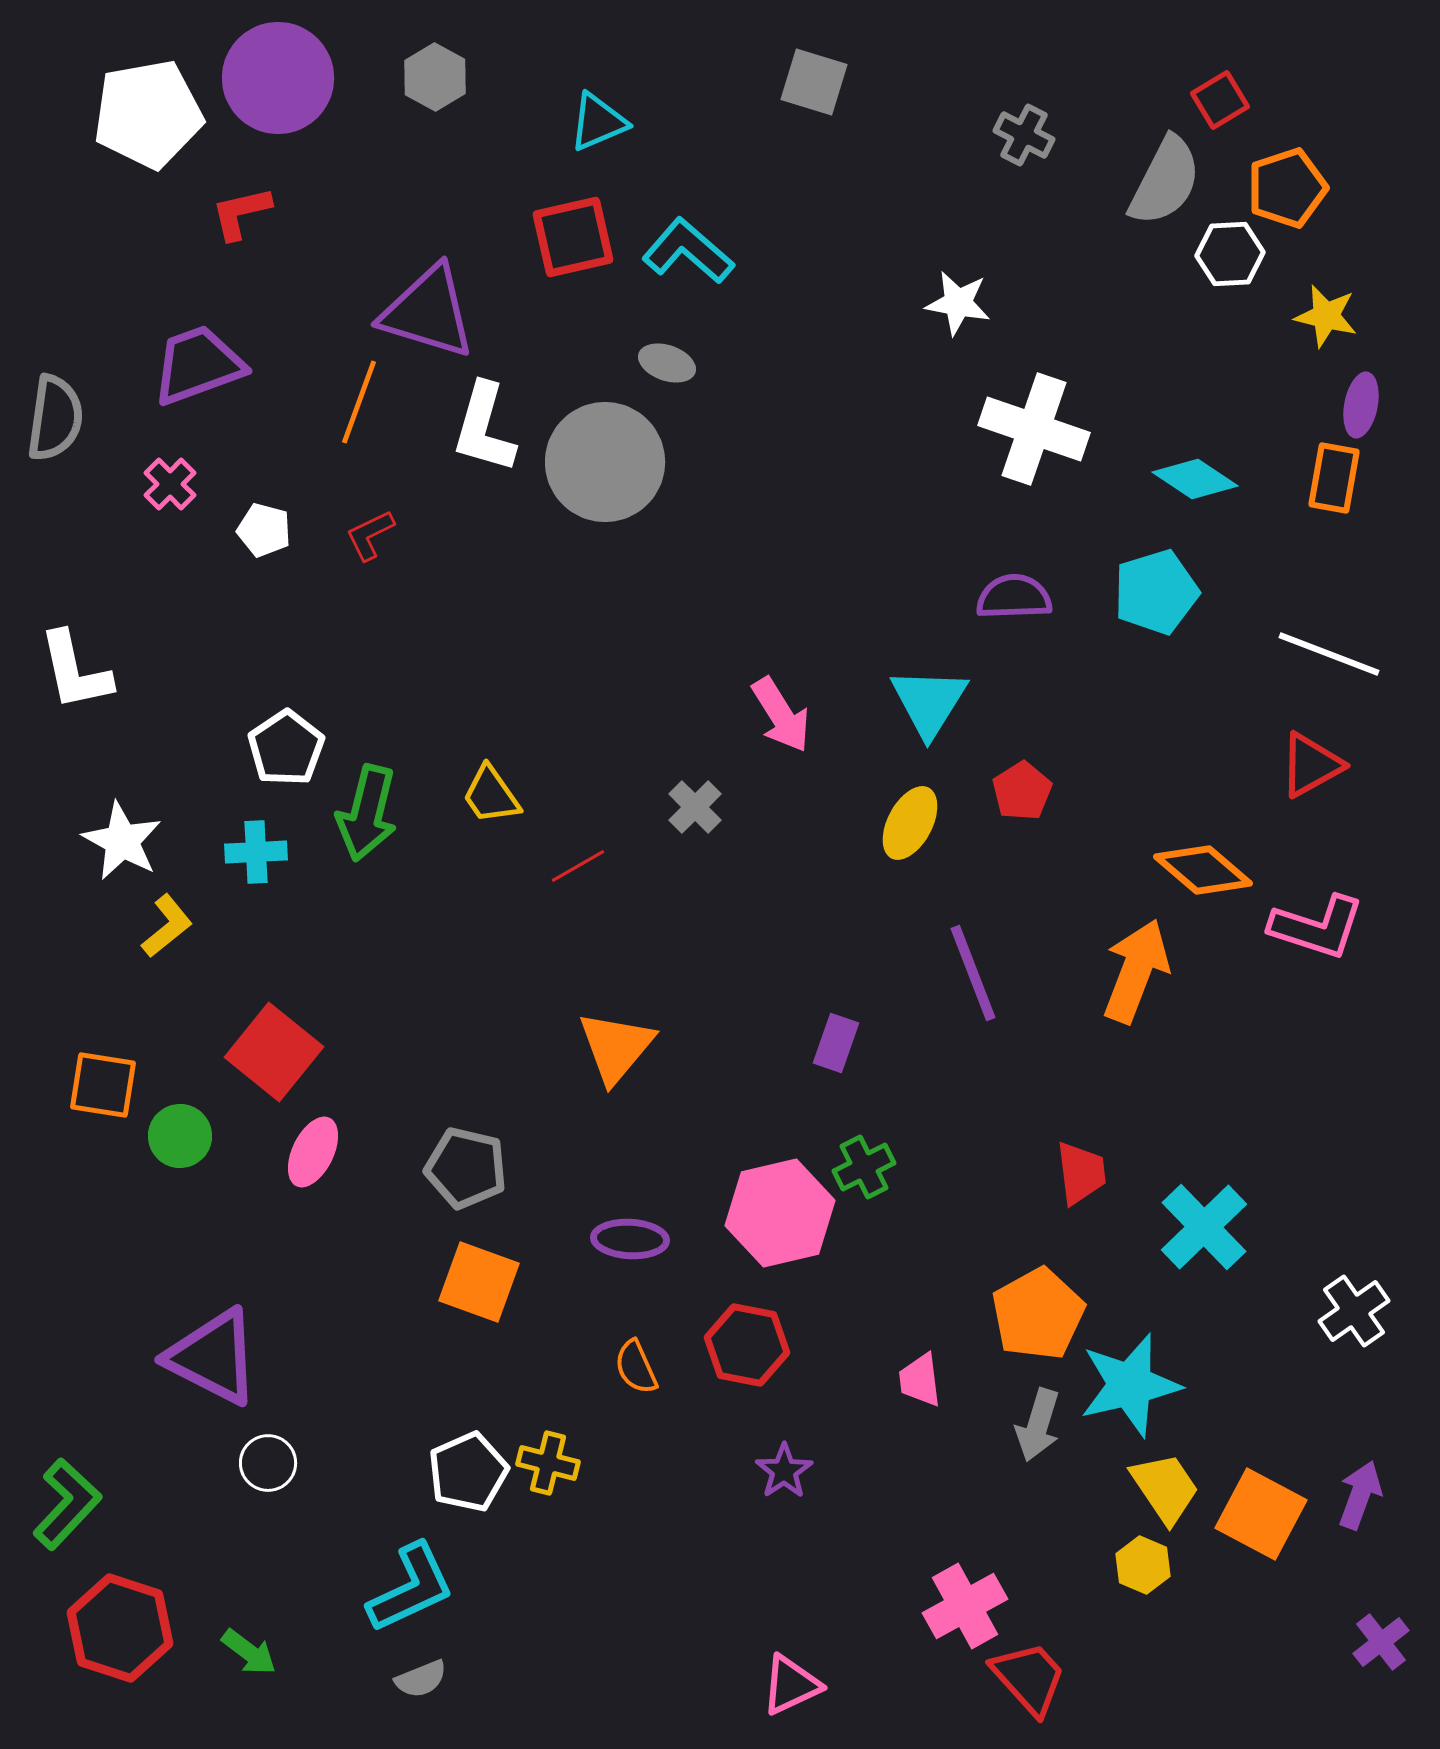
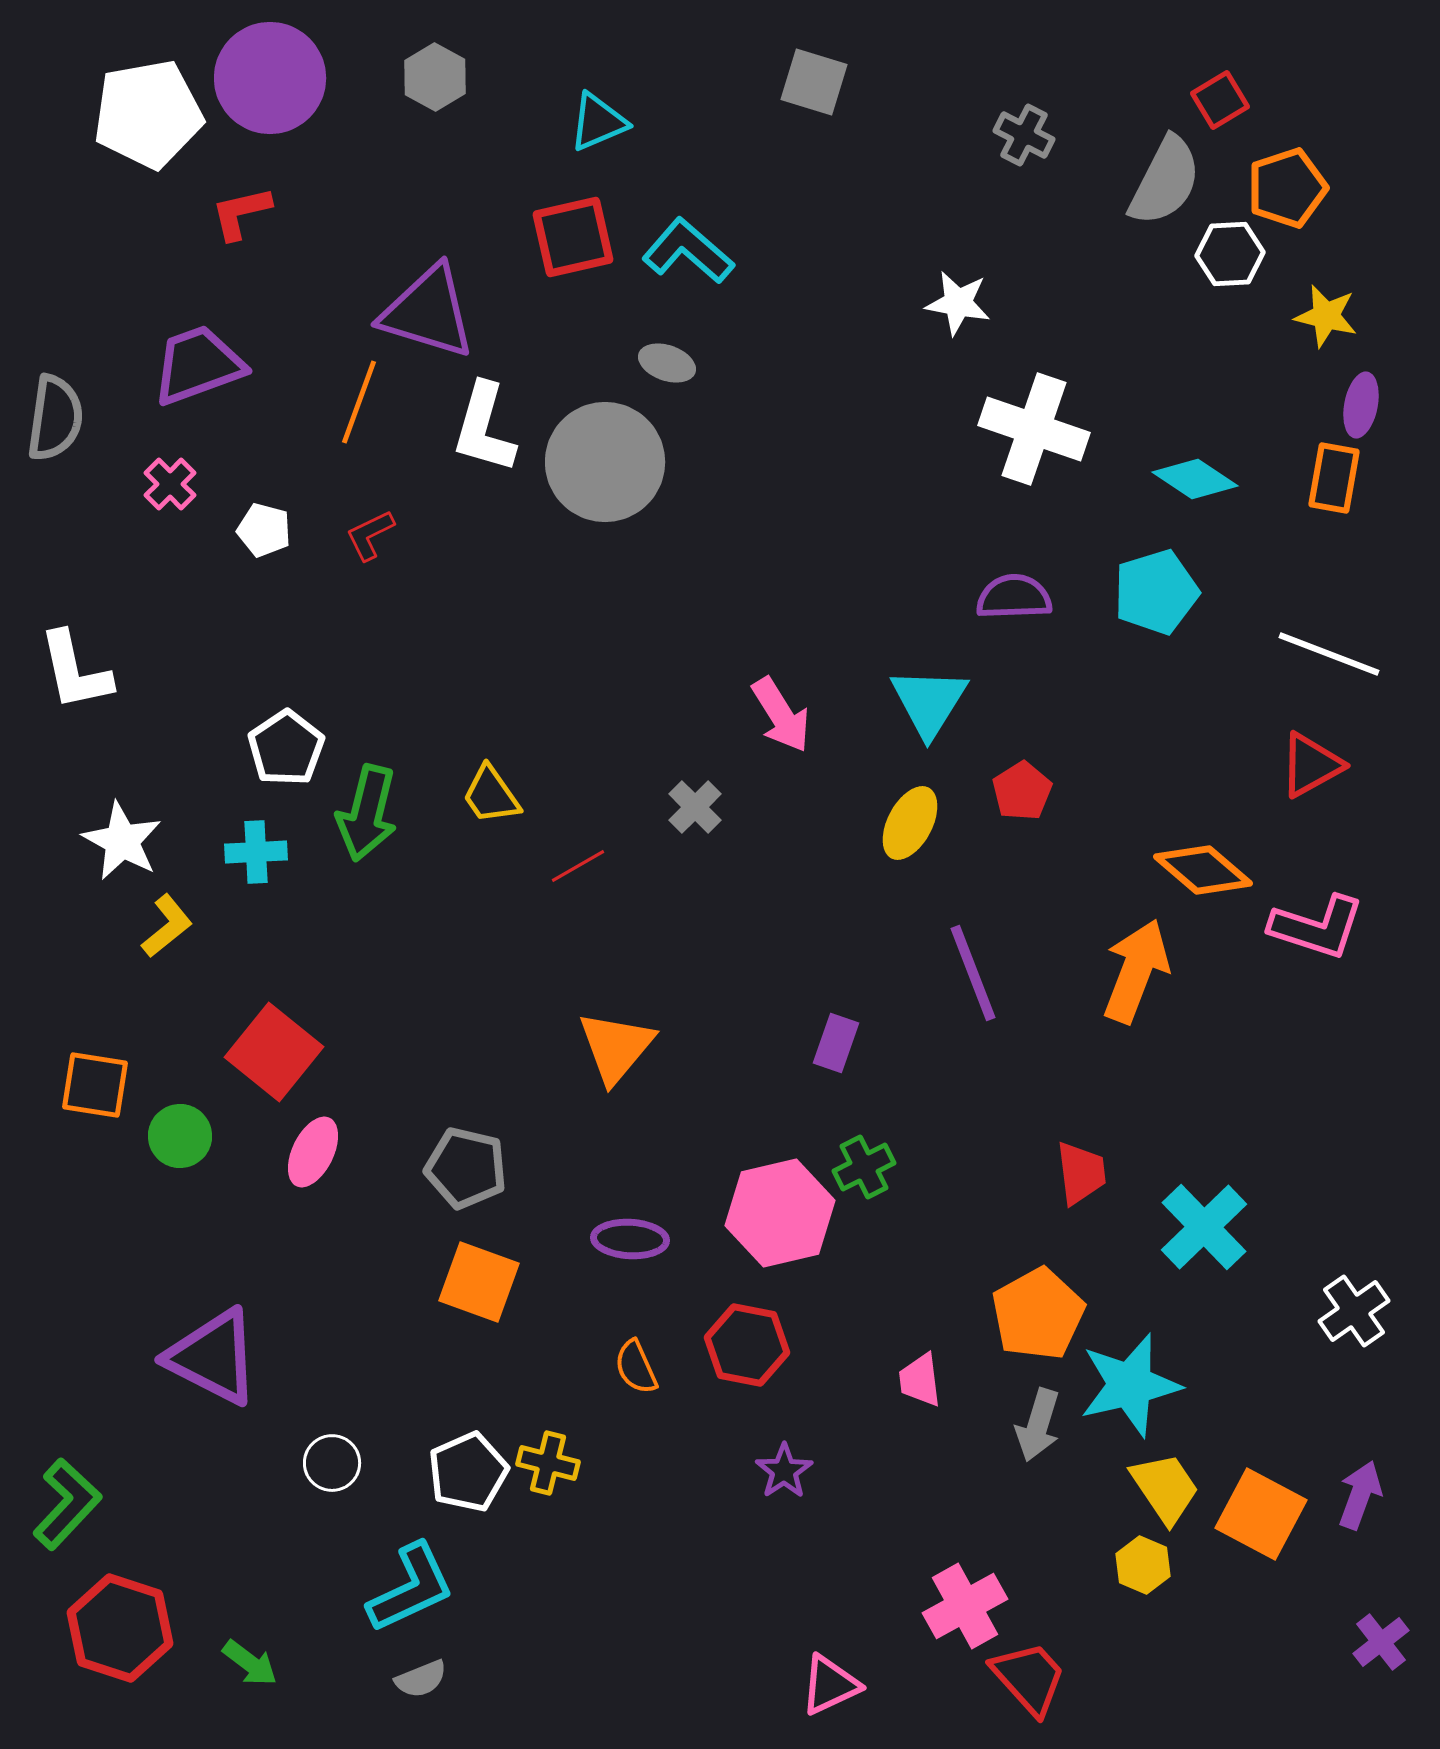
purple circle at (278, 78): moved 8 px left
orange square at (103, 1085): moved 8 px left
white circle at (268, 1463): moved 64 px right
green arrow at (249, 1652): moved 1 px right, 11 px down
pink triangle at (791, 1685): moved 39 px right
